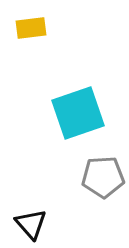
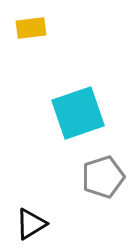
gray pentagon: rotated 15 degrees counterclockwise
black triangle: rotated 40 degrees clockwise
